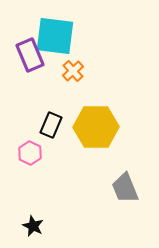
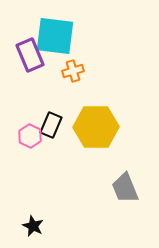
orange cross: rotated 25 degrees clockwise
pink hexagon: moved 17 px up
